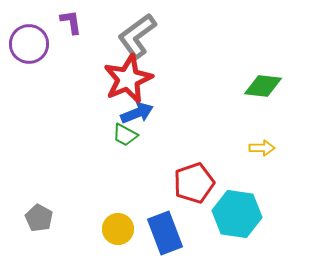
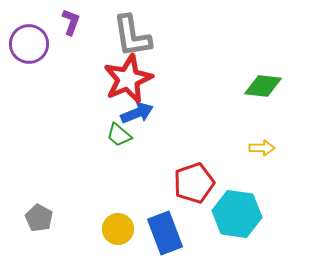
purple L-shape: rotated 28 degrees clockwise
gray L-shape: moved 5 px left; rotated 63 degrees counterclockwise
green trapezoid: moved 6 px left; rotated 12 degrees clockwise
